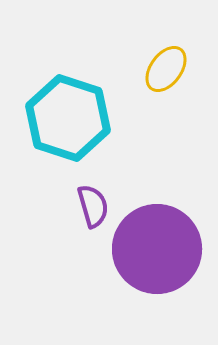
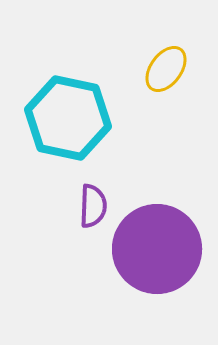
cyan hexagon: rotated 6 degrees counterclockwise
purple semicircle: rotated 18 degrees clockwise
